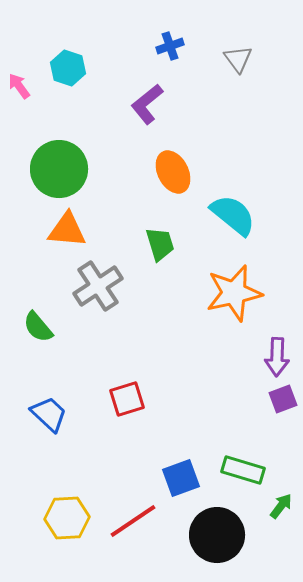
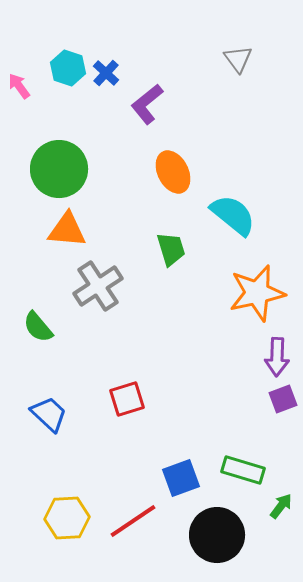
blue cross: moved 64 px left, 27 px down; rotated 28 degrees counterclockwise
green trapezoid: moved 11 px right, 5 px down
orange star: moved 23 px right
